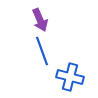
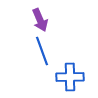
blue cross: rotated 16 degrees counterclockwise
